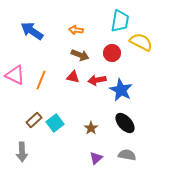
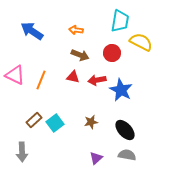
black ellipse: moved 7 px down
brown star: moved 6 px up; rotated 24 degrees clockwise
